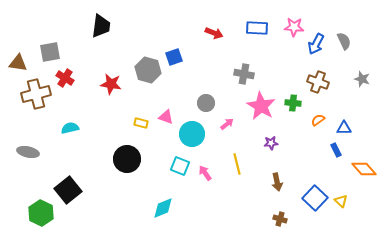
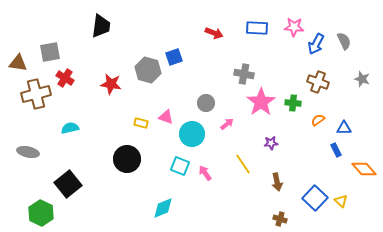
pink star at (261, 106): moved 4 px up; rotated 8 degrees clockwise
yellow line at (237, 164): moved 6 px right; rotated 20 degrees counterclockwise
black square at (68, 190): moved 6 px up
